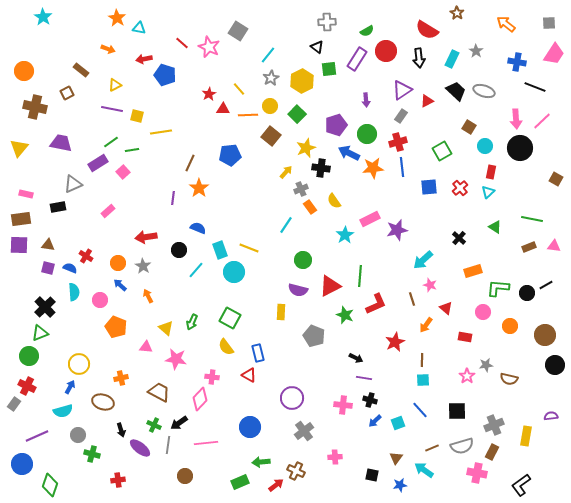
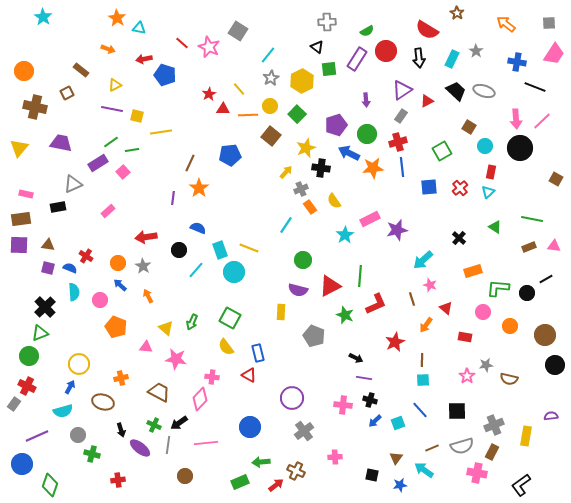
black line at (546, 285): moved 6 px up
